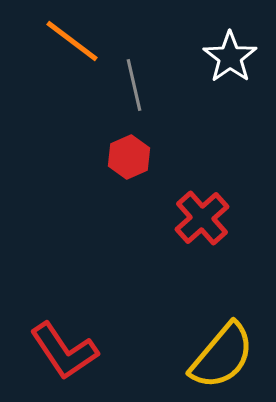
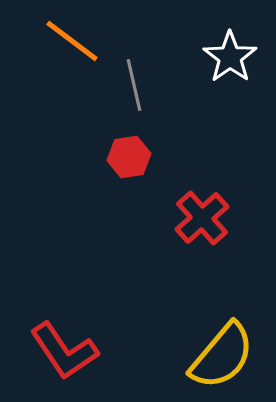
red hexagon: rotated 15 degrees clockwise
